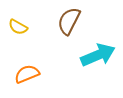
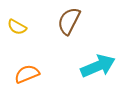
yellow semicircle: moved 1 px left
cyan arrow: moved 11 px down
